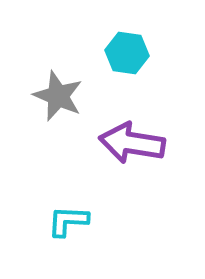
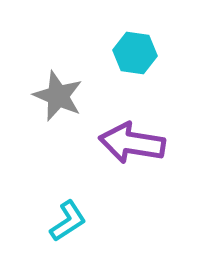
cyan hexagon: moved 8 px right
cyan L-shape: rotated 144 degrees clockwise
